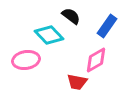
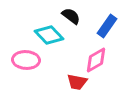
pink ellipse: rotated 12 degrees clockwise
